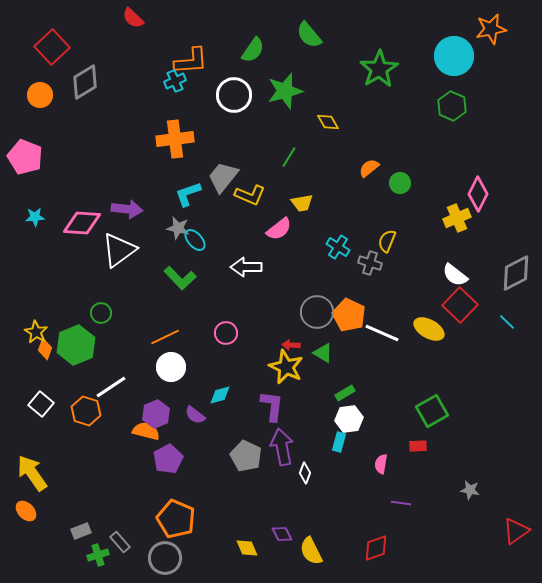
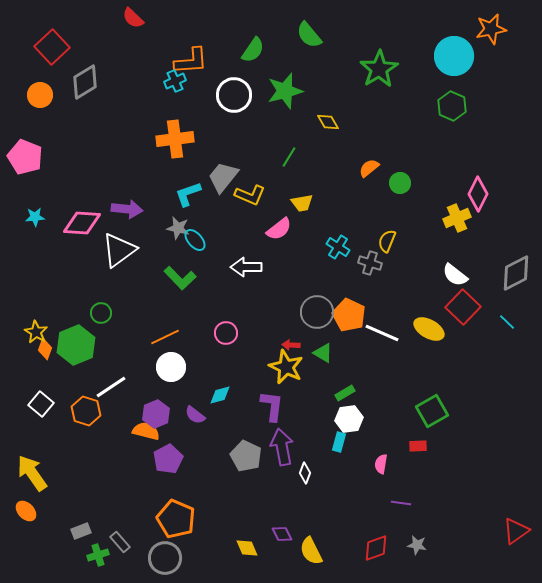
red square at (460, 305): moved 3 px right, 2 px down
gray star at (470, 490): moved 53 px left, 55 px down
